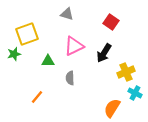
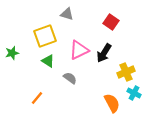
yellow square: moved 18 px right, 2 px down
pink triangle: moved 5 px right, 4 px down
green star: moved 2 px left, 1 px up
green triangle: rotated 32 degrees clockwise
gray semicircle: rotated 128 degrees clockwise
cyan cross: moved 1 px left
orange line: moved 1 px down
orange semicircle: moved 5 px up; rotated 120 degrees clockwise
